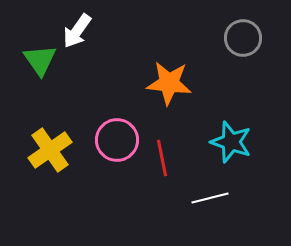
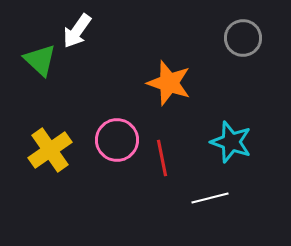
green triangle: rotated 12 degrees counterclockwise
orange star: rotated 12 degrees clockwise
